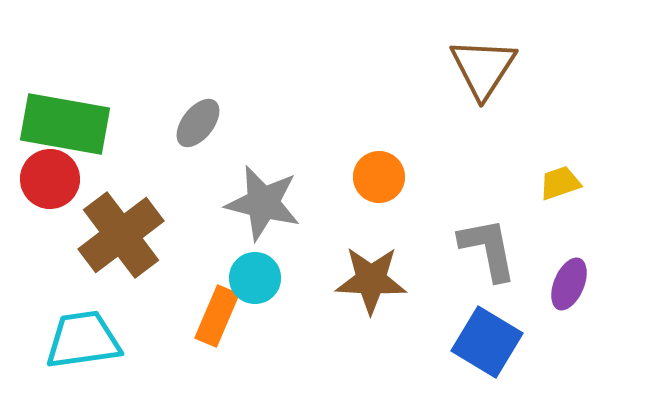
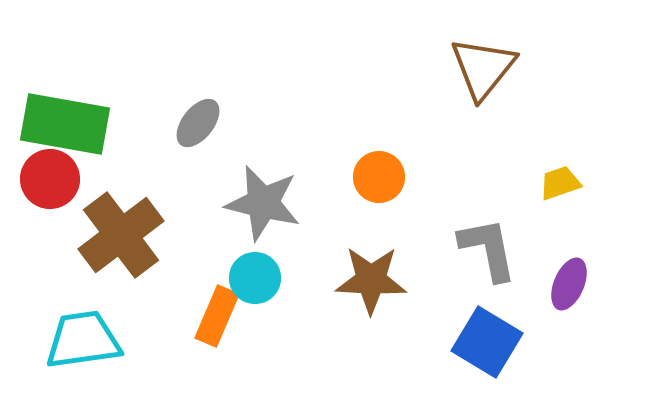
brown triangle: rotated 6 degrees clockwise
